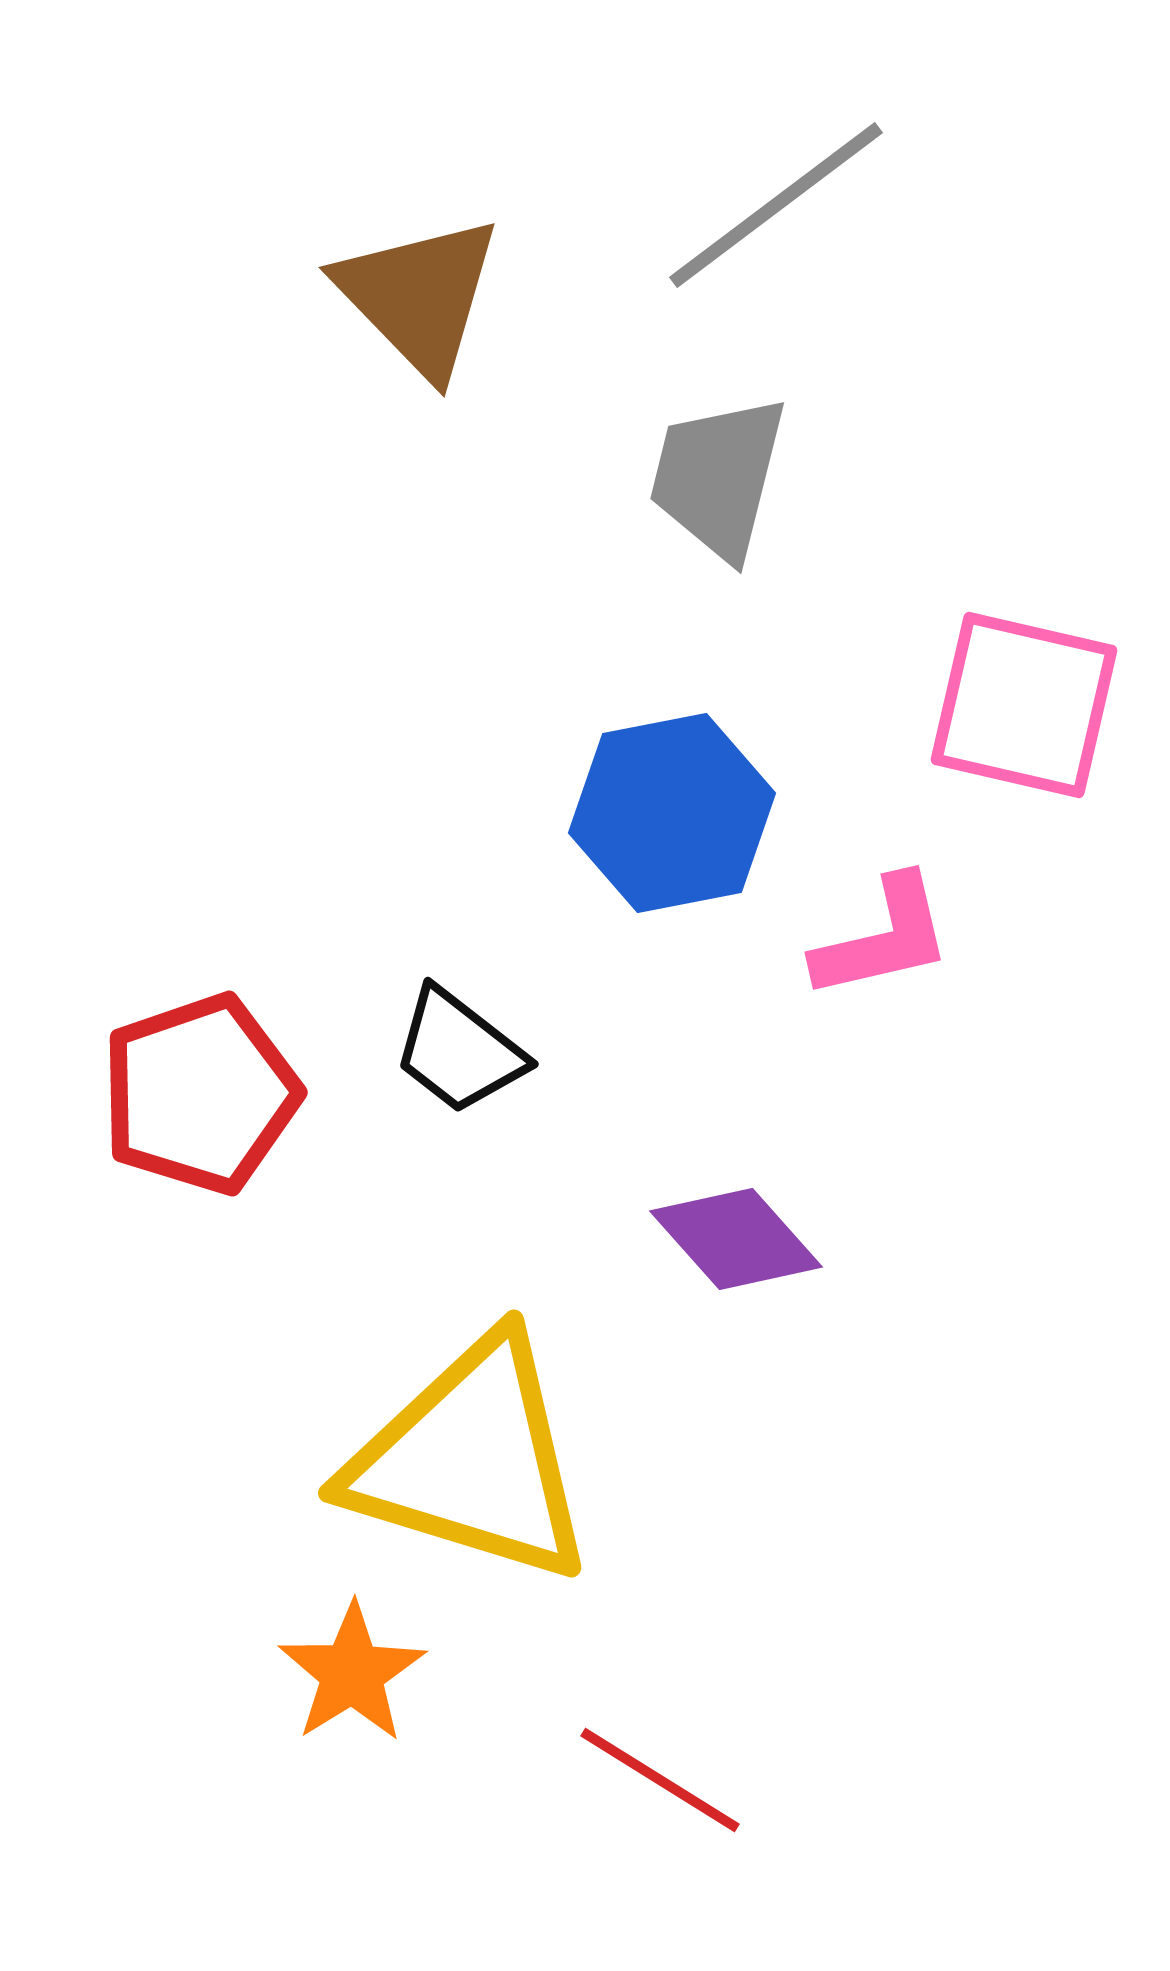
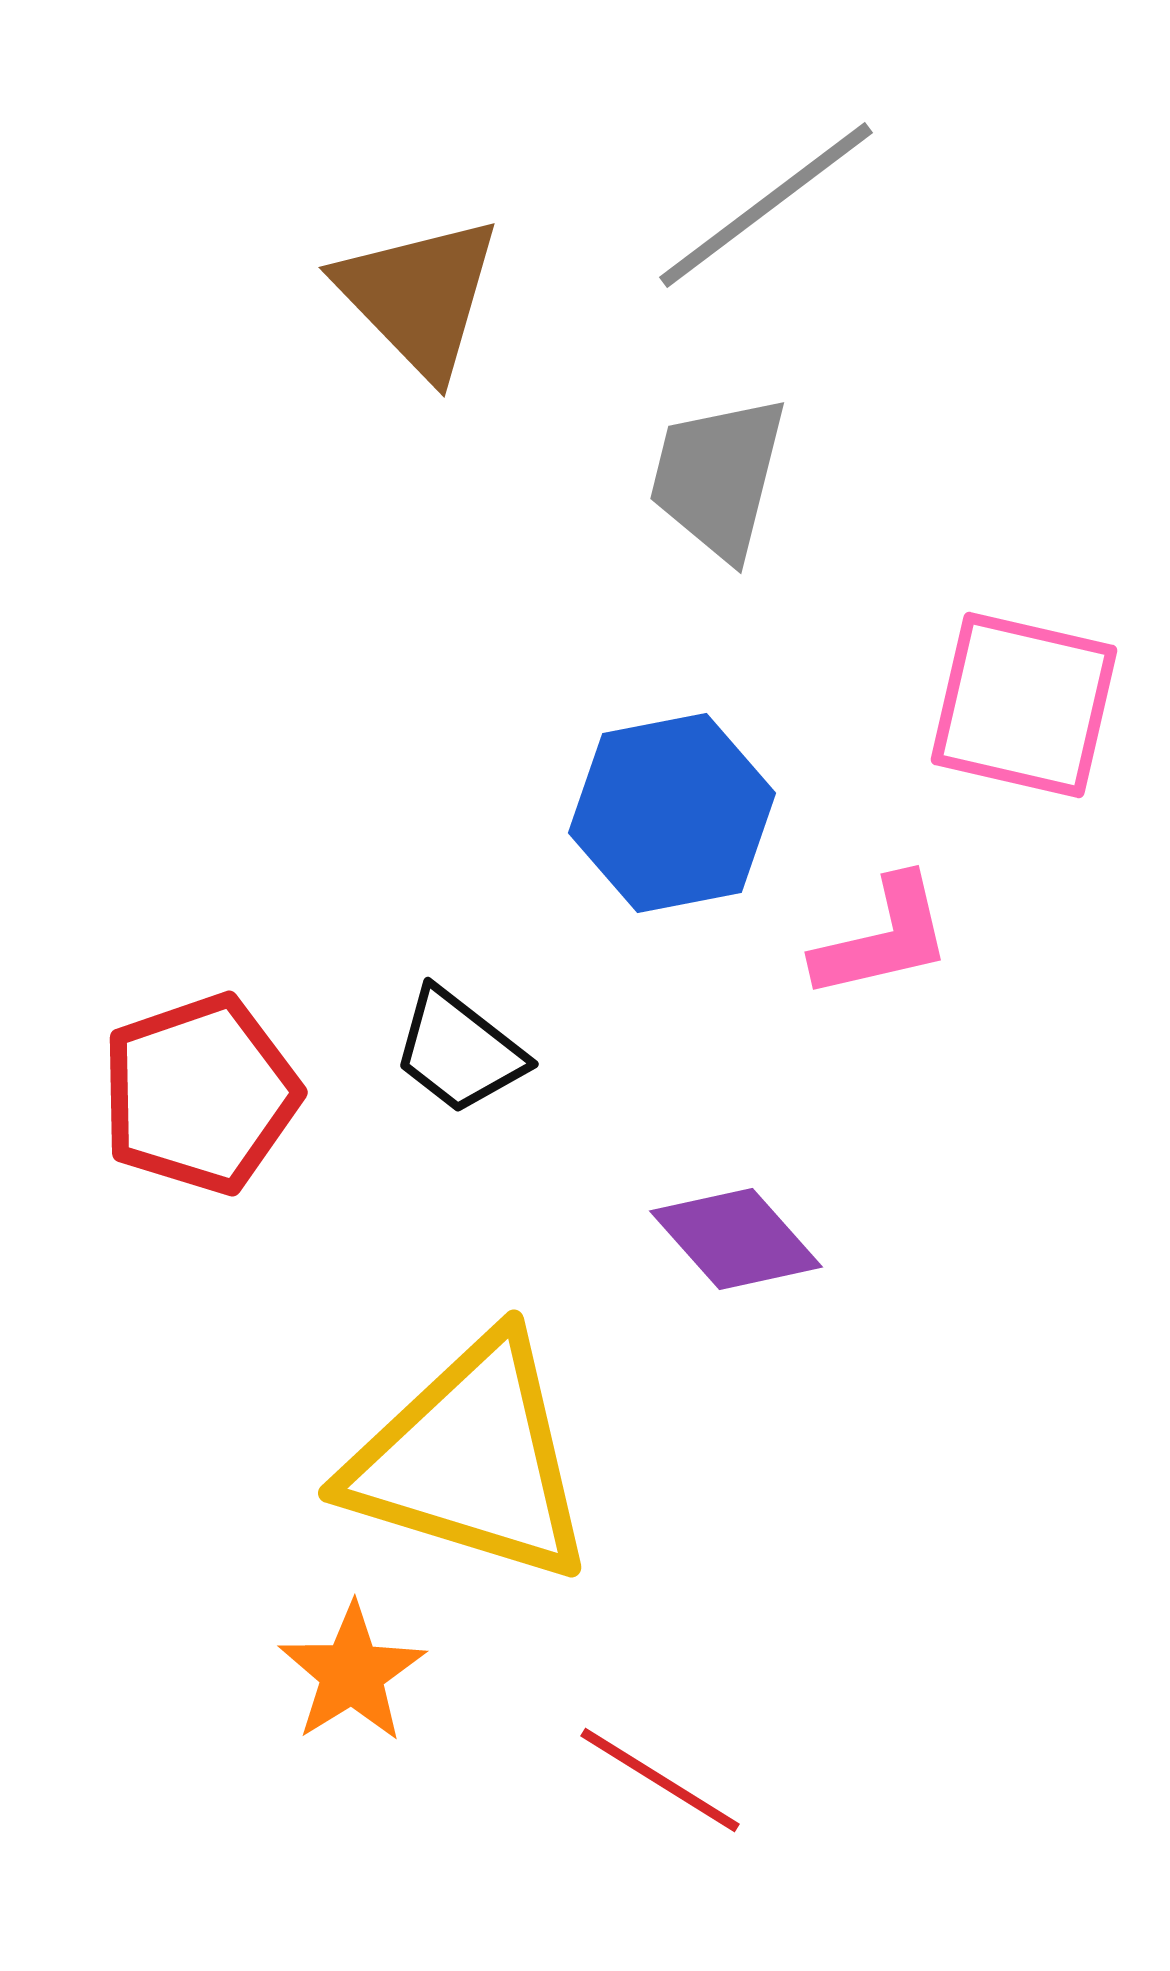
gray line: moved 10 px left
